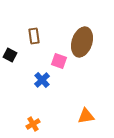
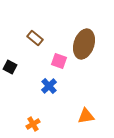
brown rectangle: moved 1 px right, 2 px down; rotated 42 degrees counterclockwise
brown ellipse: moved 2 px right, 2 px down
black square: moved 12 px down
blue cross: moved 7 px right, 6 px down
